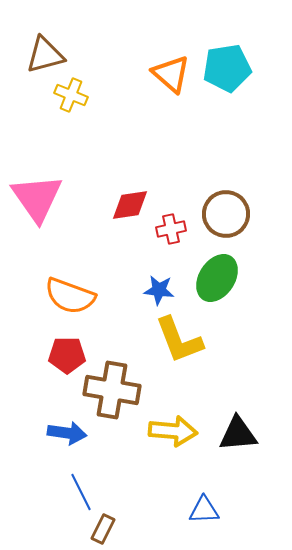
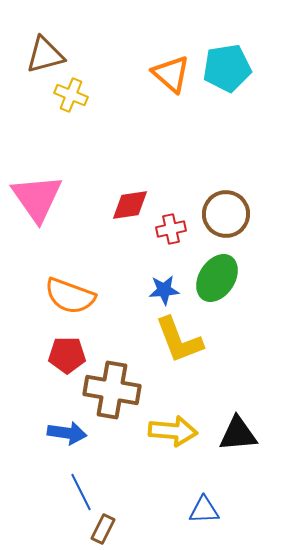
blue star: moved 5 px right; rotated 12 degrees counterclockwise
